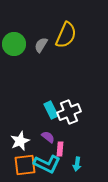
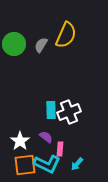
cyan rectangle: rotated 24 degrees clockwise
purple semicircle: moved 2 px left
white star: rotated 12 degrees counterclockwise
cyan arrow: rotated 32 degrees clockwise
